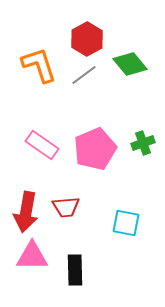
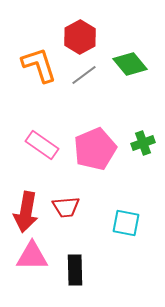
red hexagon: moved 7 px left, 2 px up
